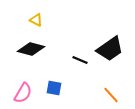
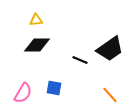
yellow triangle: rotated 32 degrees counterclockwise
black diamond: moved 6 px right, 4 px up; rotated 16 degrees counterclockwise
orange line: moved 1 px left
